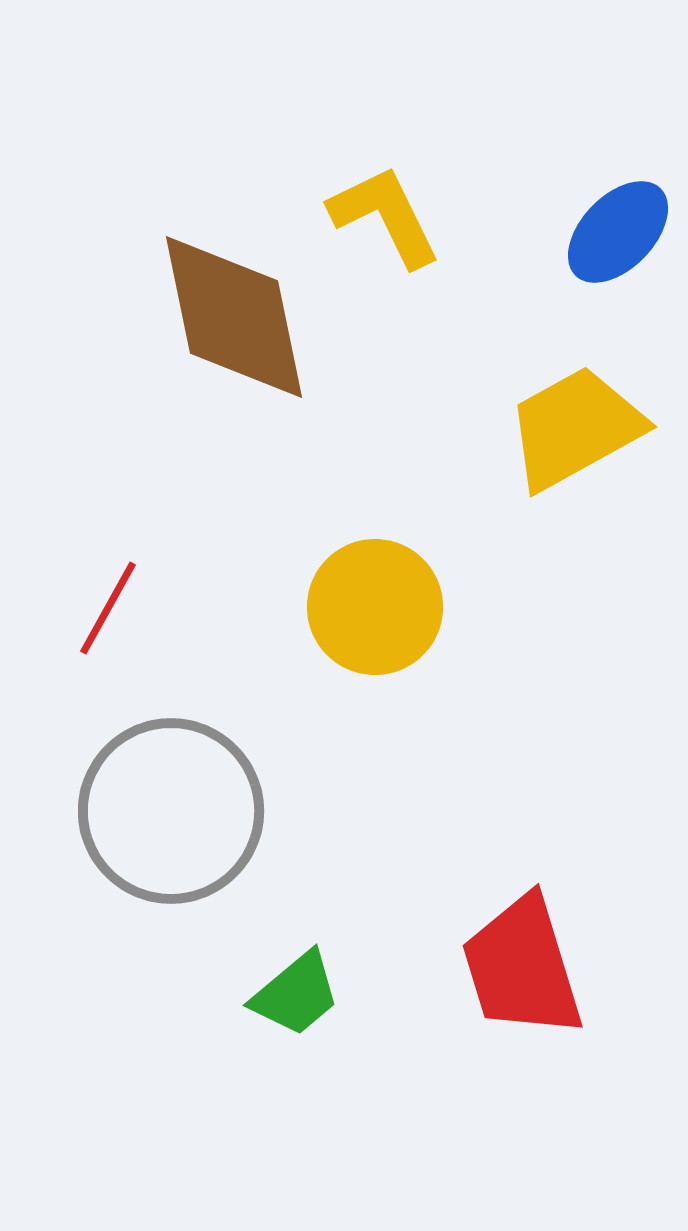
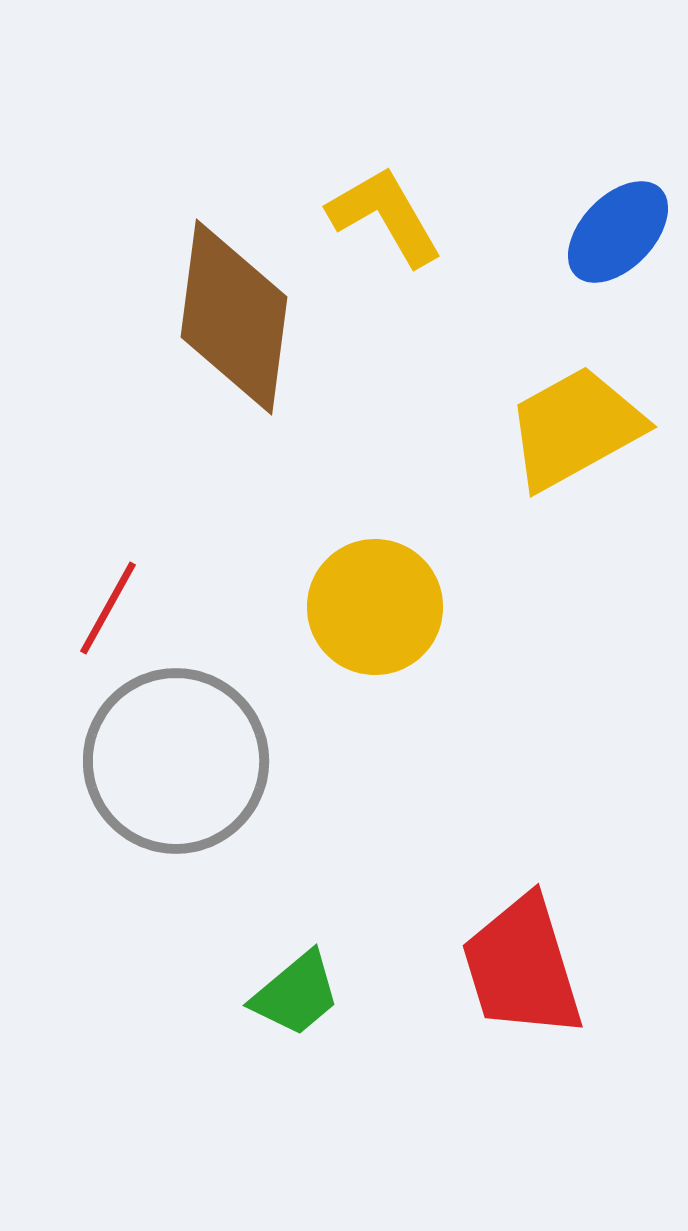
yellow L-shape: rotated 4 degrees counterclockwise
brown diamond: rotated 19 degrees clockwise
gray circle: moved 5 px right, 50 px up
